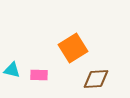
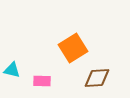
pink rectangle: moved 3 px right, 6 px down
brown diamond: moved 1 px right, 1 px up
